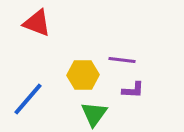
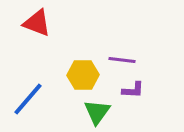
green triangle: moved 3 px right, 2 px up
